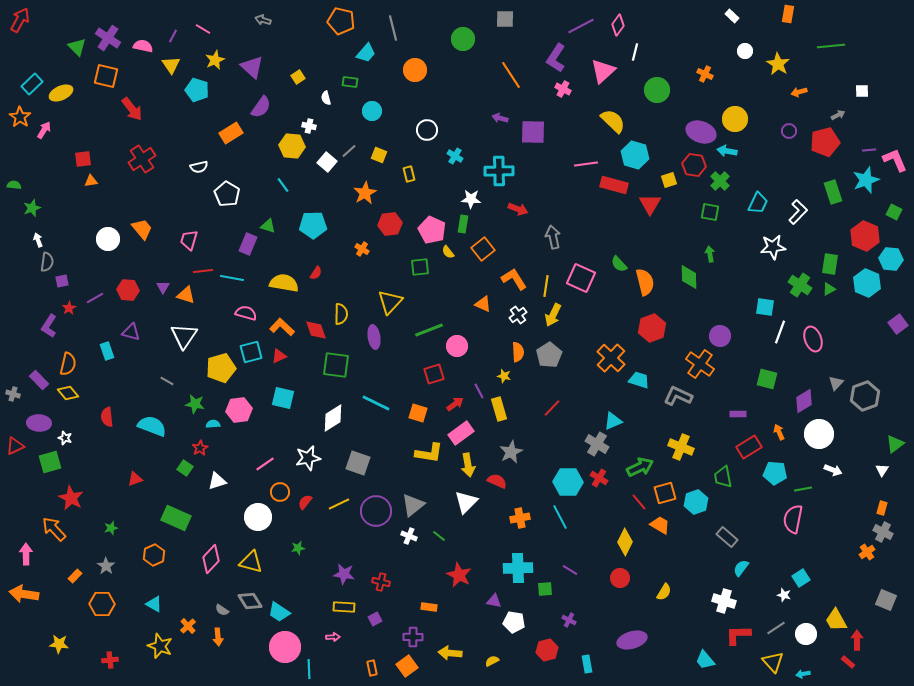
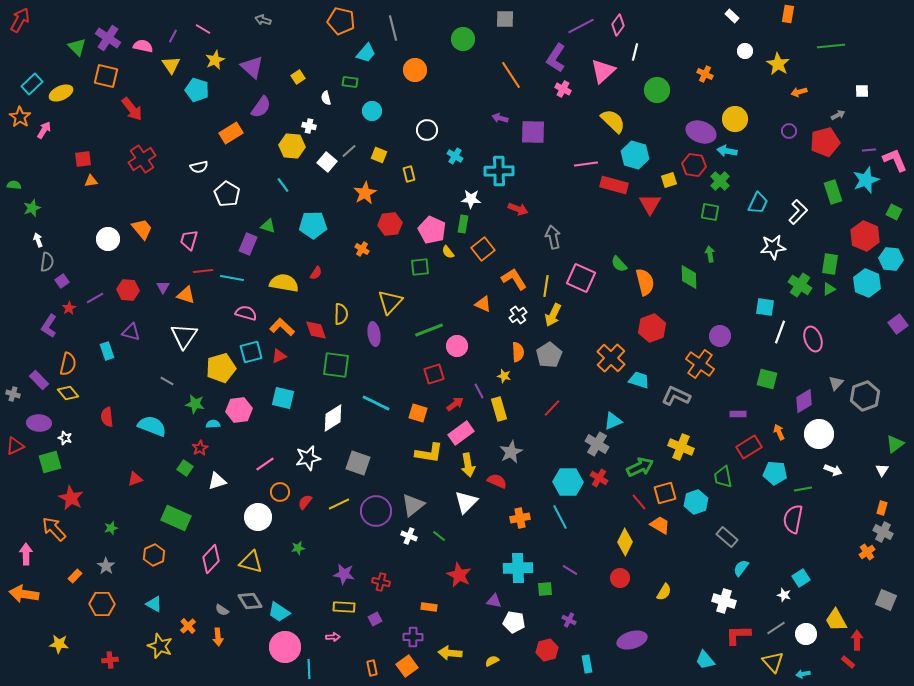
purple square at (62, 281): rotated 24 degrees counterclockwise
purple ellipse at (374, 337): moved 3 px up
gray L-shape at (678, 396): moved 2 px left
